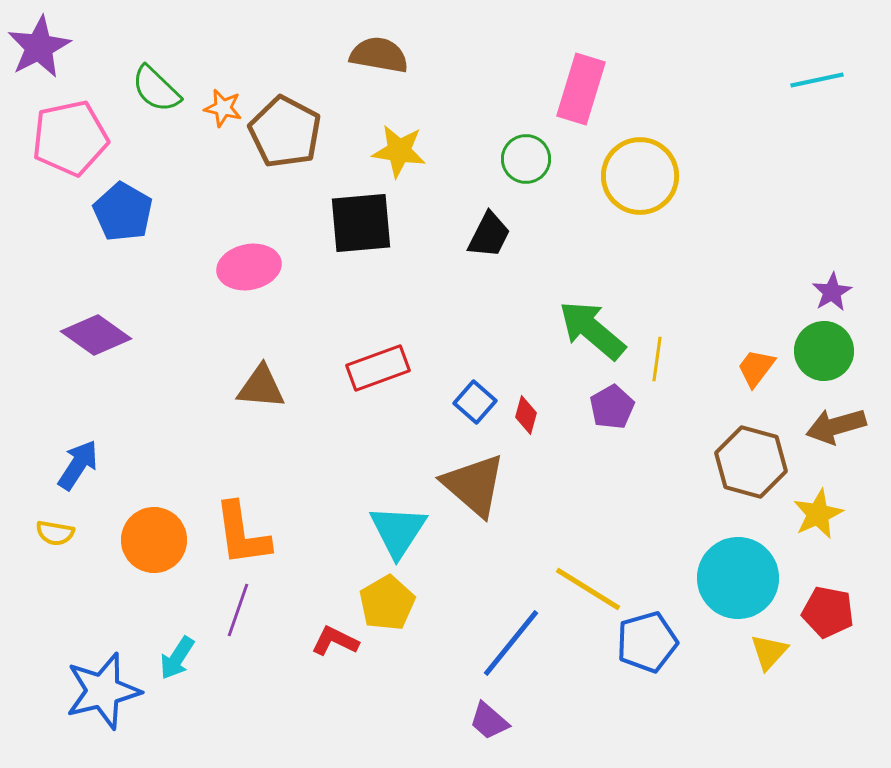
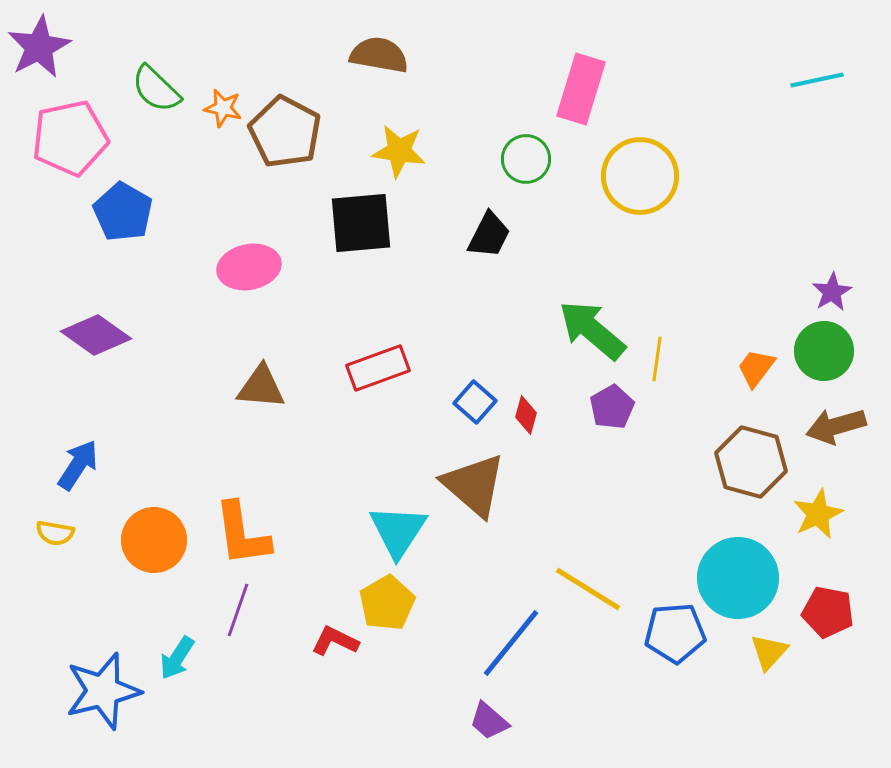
blue pentagon at (647, 642): moved 28 px right, 9 px up; rotated 12 degrees clockwise
